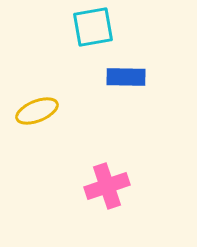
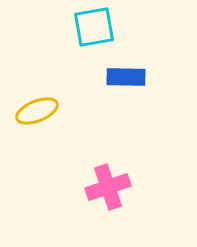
cyan square: moved 1 px right
pink cross: moved 1 px right, 1 px down
